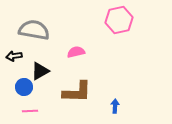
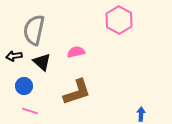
pink hexagon: rotated 20 degrees counterclockwise
gray semicircle: rotated 88 degrees counterclockwise
black triangle: moved 2 px right, 9 px up; rotated 48 degrees counterclockwise
blue circle: moved 1 px up
brown L-shape: rotated 20 degrees counterclockwise
blue arrow: moved 26 px right, 8 px down
pink line: rotated 21 degrees clockwise
